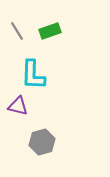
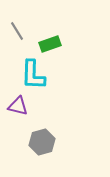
green rectangle: moved 13 px down
